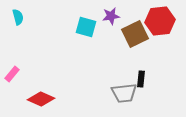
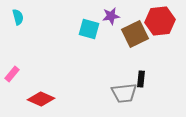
cyan square: moved 3 px right, 2 px down
